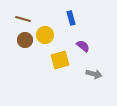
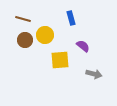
yellow square: rotated 12 degrees clockwise
